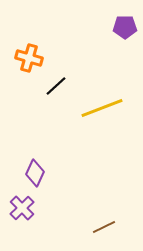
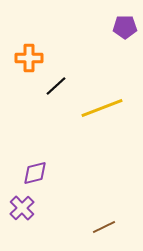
orange cross: rotated 16 degrees counterclockwise
purple diamond: rotated 52 degrees clockwise
